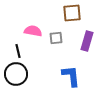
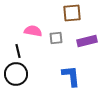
purple rectangle: rotated 60 degrees clockwise
